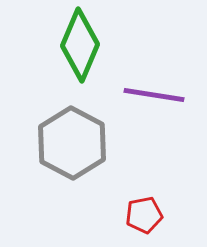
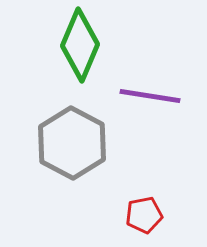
purple line: moved 4 px left, 1 px down
